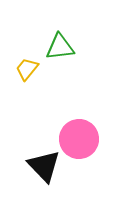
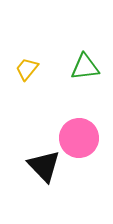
green triangle: moved 25 px right, 20 px down
pink circle: moved 1 px up
